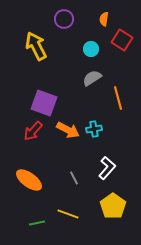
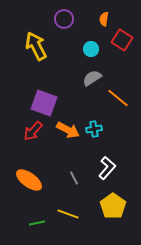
orange line: rotated 35 degrees counterclockwise
